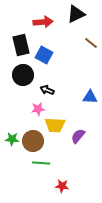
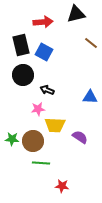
black triangle: rotated 12 degrees clockwise
blue square: moved 3 px up
purple semicircle: moved 2 px right, 1 px down; rotated 84 degrees clockwise
